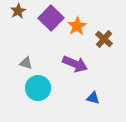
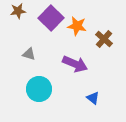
brown star: rotated 21 degrees clockwise
orange star: rotated 30 degrees counterclockwise
gray triangle: moved 3 px right, 9 px up
cyan circle: moved 1 px right, 1 px down
blue triangle: rotated 24 degrees clockwise
